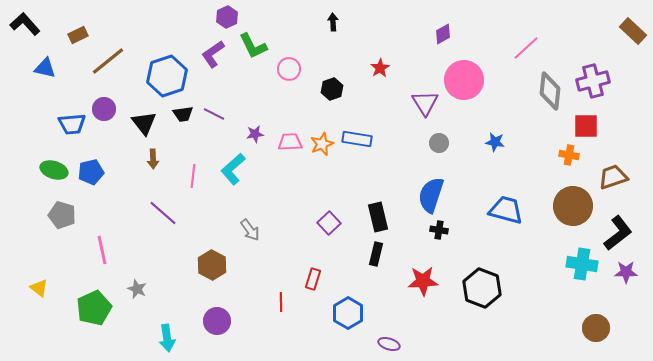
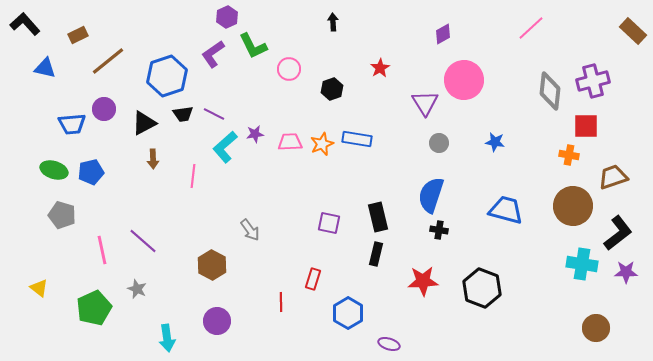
pink line at (526, 48): moved 5 px right, 20 px up
black triangle at (144, 123): rotated 40 degrees clockwise
cyan L-shape at (233, 169): moved 8 px left, 22 px up
purple line at (163, 213): moved 20 px left, 28 px down
purple square at (329, 223): rotated 35 degrees counterclockwise
